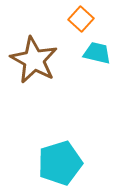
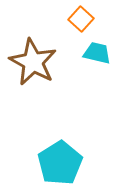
brown star: moved 1 px left, 2 px down
cyan pentagon: rotated 15 degrees counterclockwise
